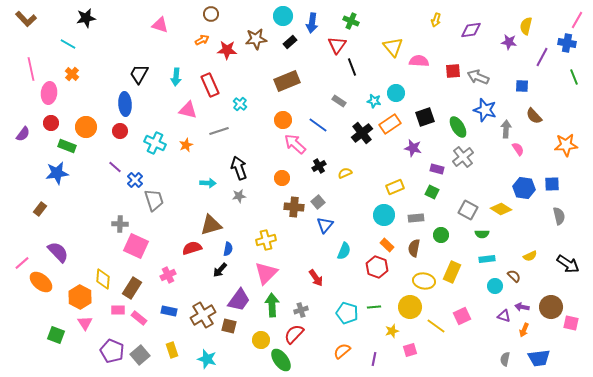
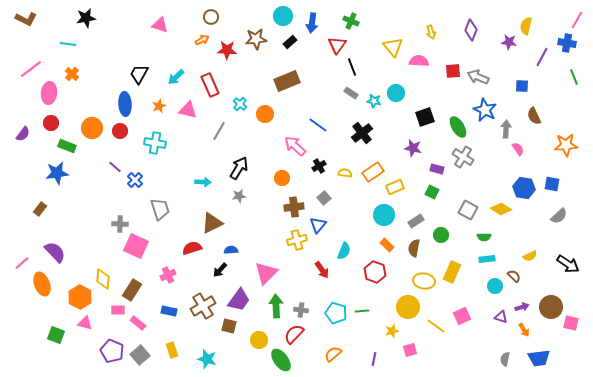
brown circle at (211, 14): moved 3 px down
brown L-shape at (26, 19): rotated 20 degrees counterclockwise
yellow arrow at (436, 20): moved 5 px left, 12 px down; rotated 32 degrees counterclockwise
purple diamond at (471, 30): rotated 60 degrees counterclockwise
cyan line at (68, 44): rotated 21 degrees counterclockwise
pink line at (31, 69): rotated 65 degrees clockwise
cyan arrow at (176, 77): rotated 42 degrees clockwise
gray rectangle at (339, 101): moved 12 px right, 8 px up
blue star at (485, 110): rotated 10 degrees clockwise
brown semicircle at (534, 116): rotated 18 degrees clockwise
orange circle at (283, 120): moved 18 px left, 6 px up
orange rectangle at (390, 124): moved 17 px left, 48 px down
orange circle at (86, 127): moved 6 px right, 1 px down
gray line at (219, 131): rotated 42 degrees counterclockwise
cyan cross at (155, 143): rotated 15 degrees counterclockwise
pink arrow at (295, 144): moved 2 px down
orange star at (186, 145): moved 27 px left, 39 px up
gray cross at (463, 157): rotated 20 degrees counterclockwise
black arrow at (239, 168): rotated 50 degrees clockwise
yellow semicircle at (345, 173): rotated 32 degrees clockwise
cyan arrow at (208, 183): moved 5 px left, 1 px up
blue square at (552, 184): rotated 14 degrees clockwise
gray trapezoid at (154, 200): moved 6 px right, 9 px down
gray square at (318, 202): moved 6 px right, 4 px up
brown cross at (294, 207): rotated 12 degrees counterclockwise
gray semicircle at (559, 216): rotated 60 degrees clockwise
gray rectangle at (416, 218): moved 3 px down; rotated 28 degrees counterclockwise
brown triangle at (211, 225): moved 1 px right, 2 px up; rotated 10 degrees counterclockwise
blue triangle at (325, 225): moved 7 px left
green semicircle at (482, 234): moved 2 px right, 3 px down
yellow cross at (266, 240): moved 31 px right
blue semicircle at (228, 249): moved 3 px right, 1 px down; rotated 104 degrees counterclockwise
purple semicircle at (58, 252): moved 3 px left
red hexagon at (377, 267): moved 2 px left, 5 px down
red arrow at (316, 278): moved 6 px right, 8 px up
orange ellipse at (41, 282): moved 1 px right, 2 px down; rotated 30 degrees clockwise
brown rectangle at (132, 288): moved 2 px down
green arrow at (272, 305): moved 4 px right, 1 px down
green line at (374, 307): moved 12 px left, 4 px down
yellow circle at (410, 307): moved 2 px left
purple arrow at (522, 307): rotated 152 degrees clockwise
gray cross at (301, 310): rotated 24 degrees clockwise
cyan pentagon at (347, 313): moved 11 px left
brown cross at (203, 315): moved 9 px up
purple triangle at (504, 316): moved 3 px left, 1 px down
pink rectangle at (139, 318): moved 1 px left, 5 px down
pink triangle at (85, 323): rotated 42 degrees counterclockwise
orange arrow at (524, 330): rotated 56 degrees counterclockwise
yellow circle at (261, 340): moved 2 px left
orange semicircle at (342, 351): moved 9 px left, 3 px down
